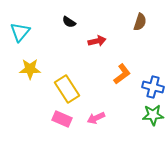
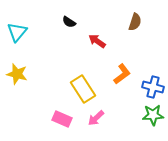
brown semicircle: moved 5 px left
cyan triangle: moved 3 px left
red arrow: rotated 132 degrees counterclockwise
yellow star: moved 13 px left, 5 px down; rotated 15 degrees clockwise
yellow rectangle: moved 16 px right
pink arrow: rotated 18 degrees counterclockwise
